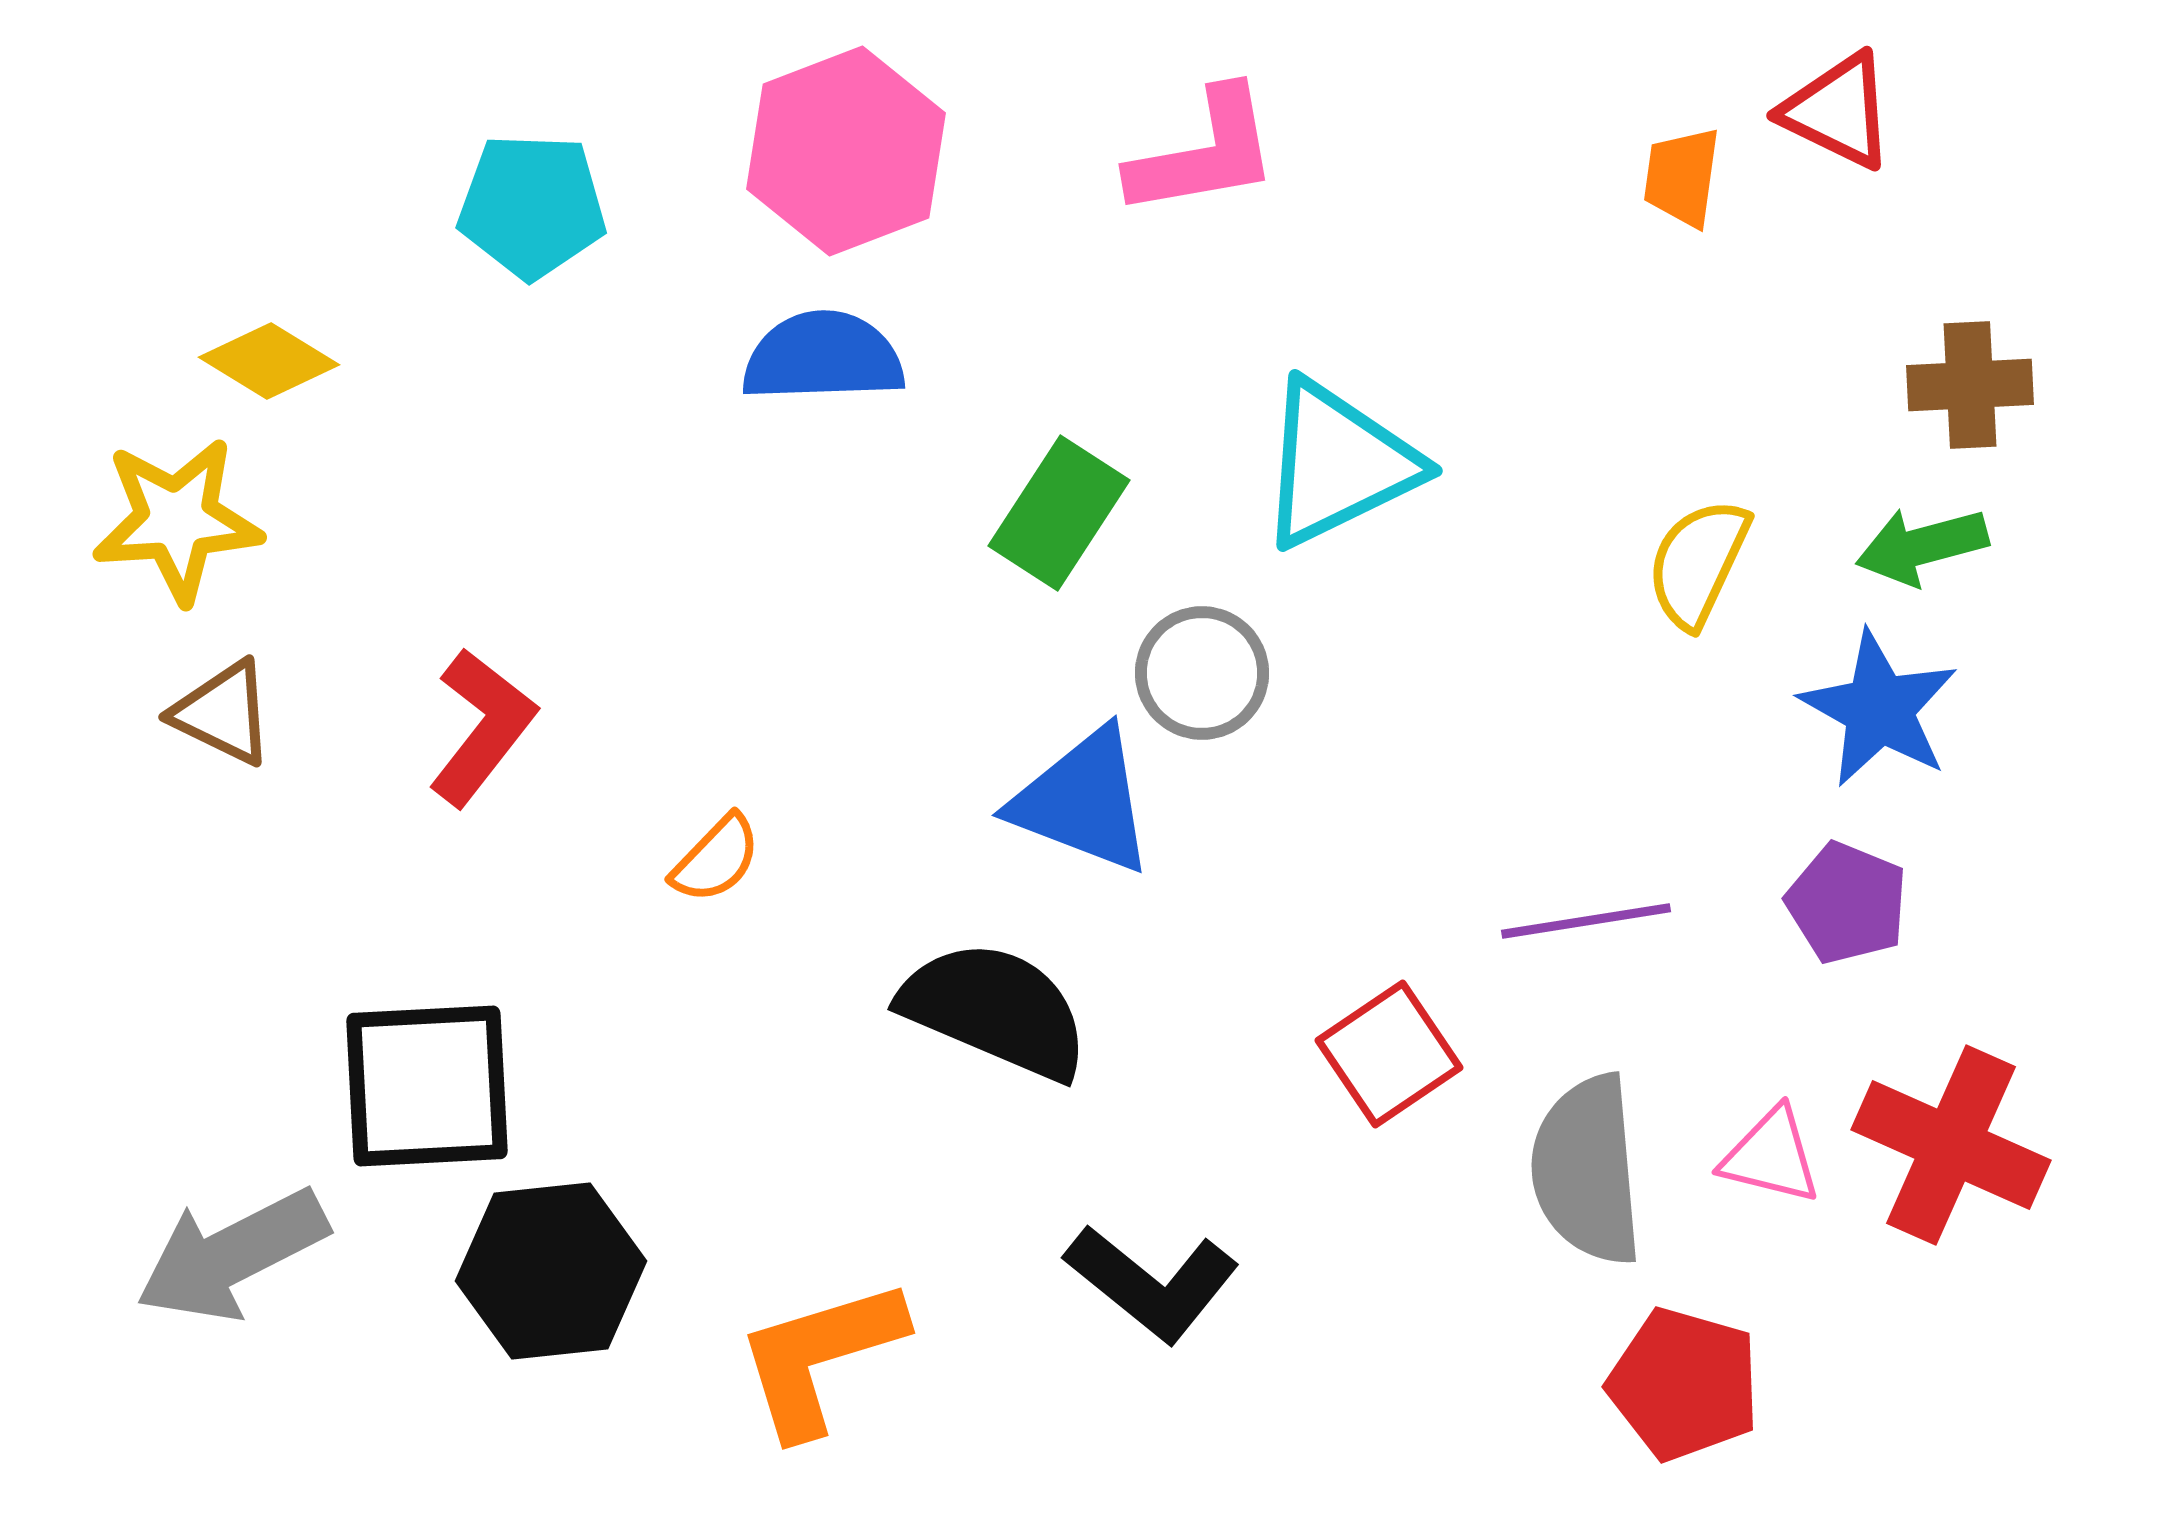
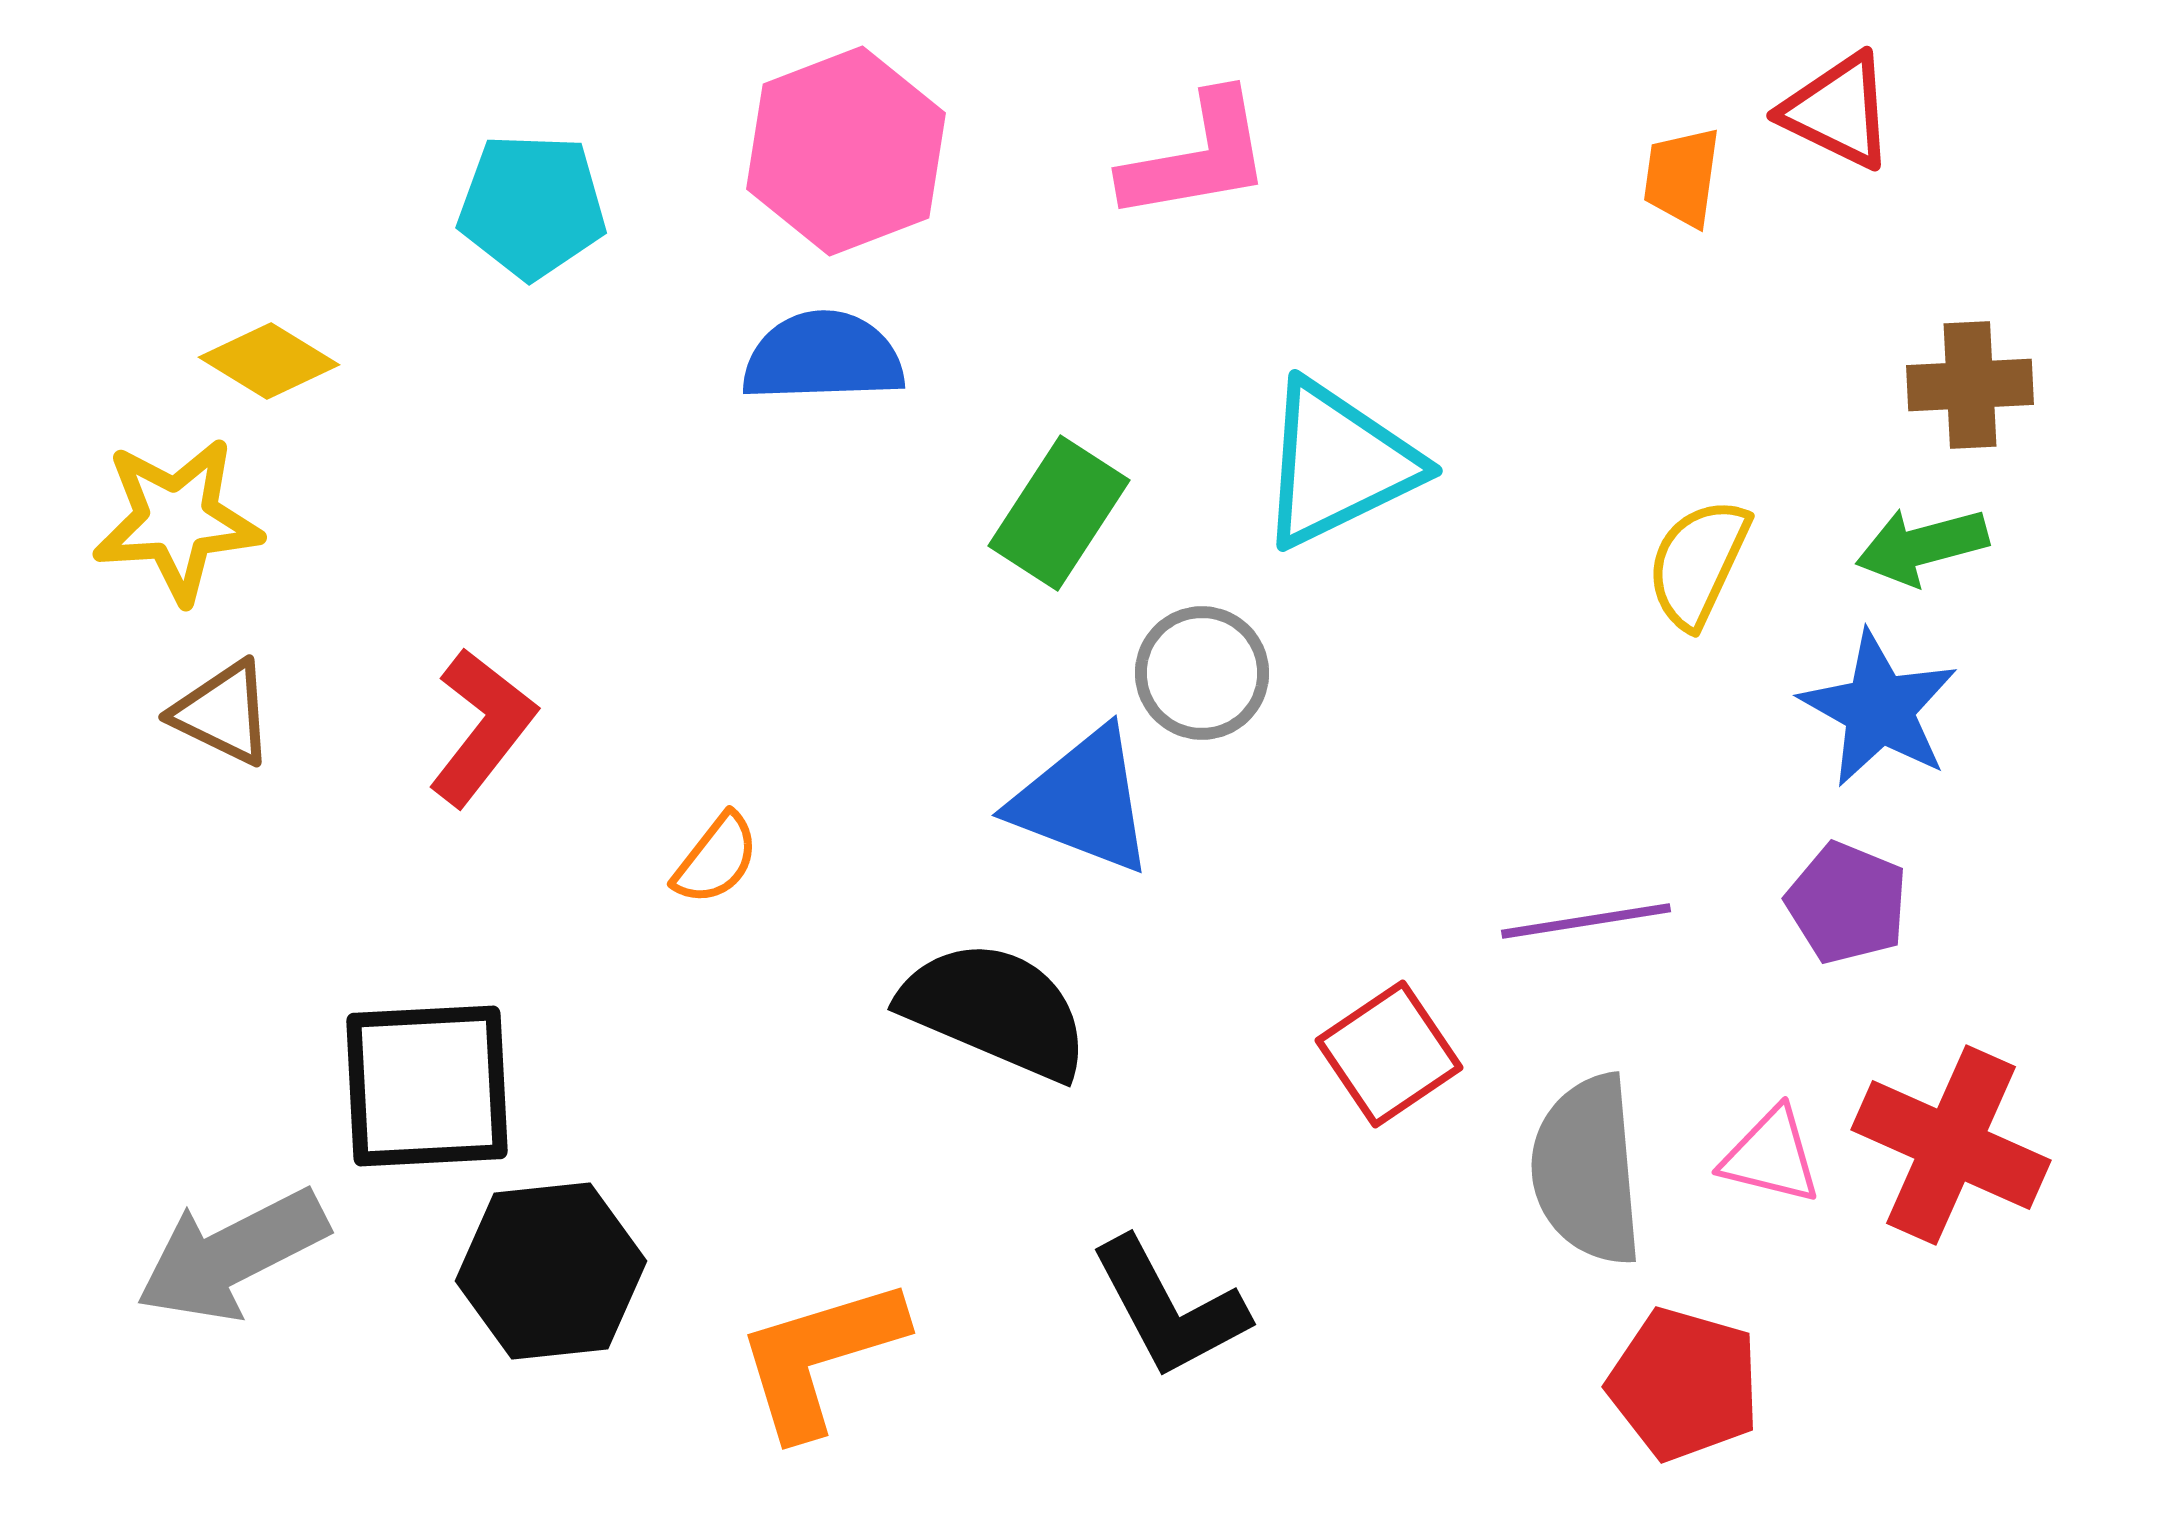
pink L-shape: moved 7 px left, 4 px down
orange semicircle: rotated 6 degrees counterclockwise
black L-shape: moved 17 px right, 25 px down; rotated 23 degrees clockwise
